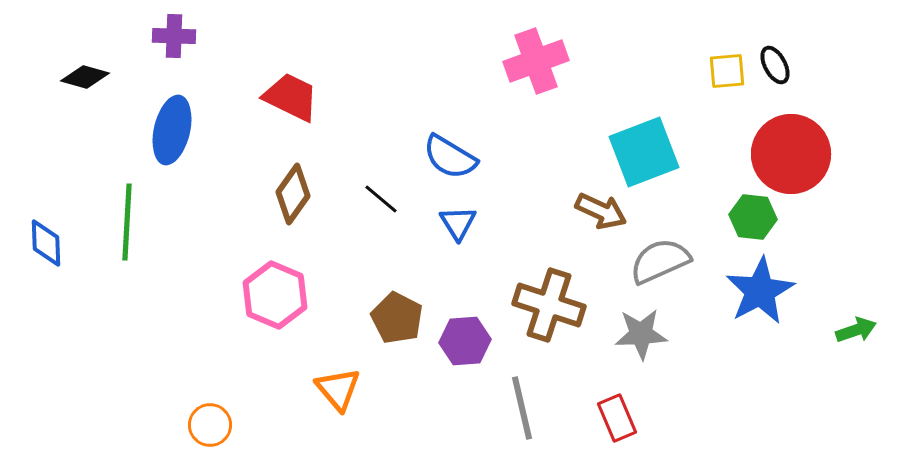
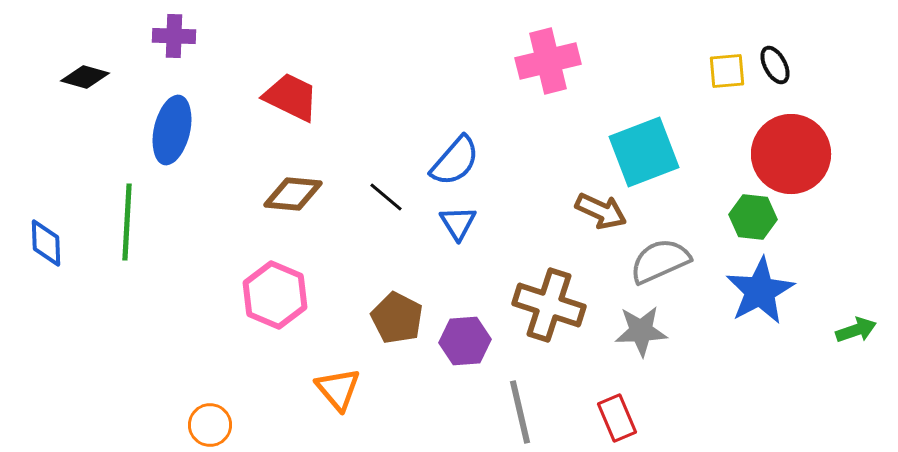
pink cross: moved 12 px right; rotated 6 degrees clockwise
blue semicircle: moved 5 px right, 4 px down; rotated 80 degrees counterclockwise
brown diamond: rotated 60 degrees clockwise
black line: moved 5 px right, 2 px up
gray star: moved 3 px up
gray line: moved 2 px left, 4 px down
